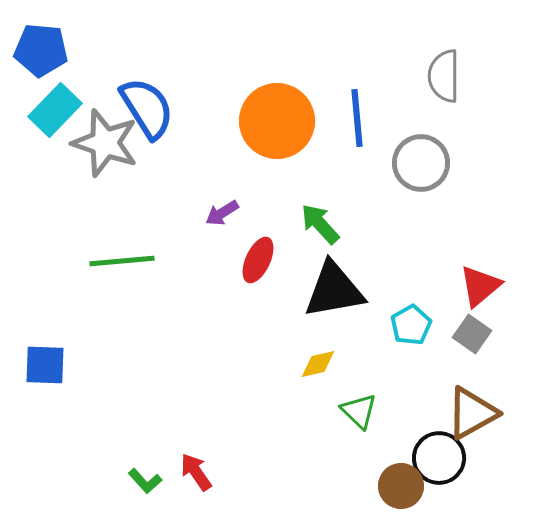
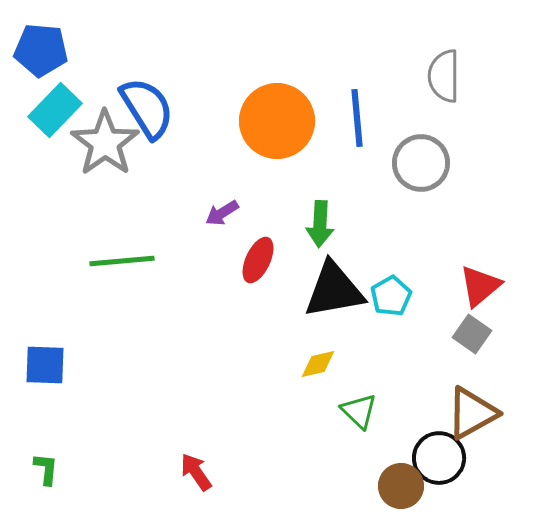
gray star: rotated 18 degrees clockwise
green arrow: rotated 135 degrees counterclockwise
cyan pentagon: moved 20 px left, 29 px up
green L-shape: moved 99 px left, 12 px up; rotated 132 degrees counterclockwise
